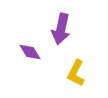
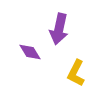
purple arrow: moved 2 px left
